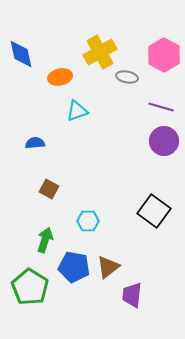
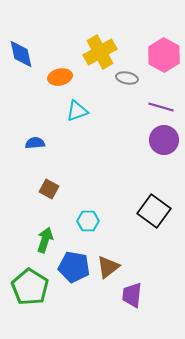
gray ellipse: moved 1 px down
purple circle: moved 1 px up
